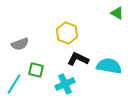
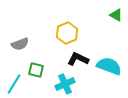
green triangle: moved 1 px left, 2 px down
yellow hexagon: rotated 15 degrees clockwise
cyan semicircle: rotated 10 degrees clockwise
